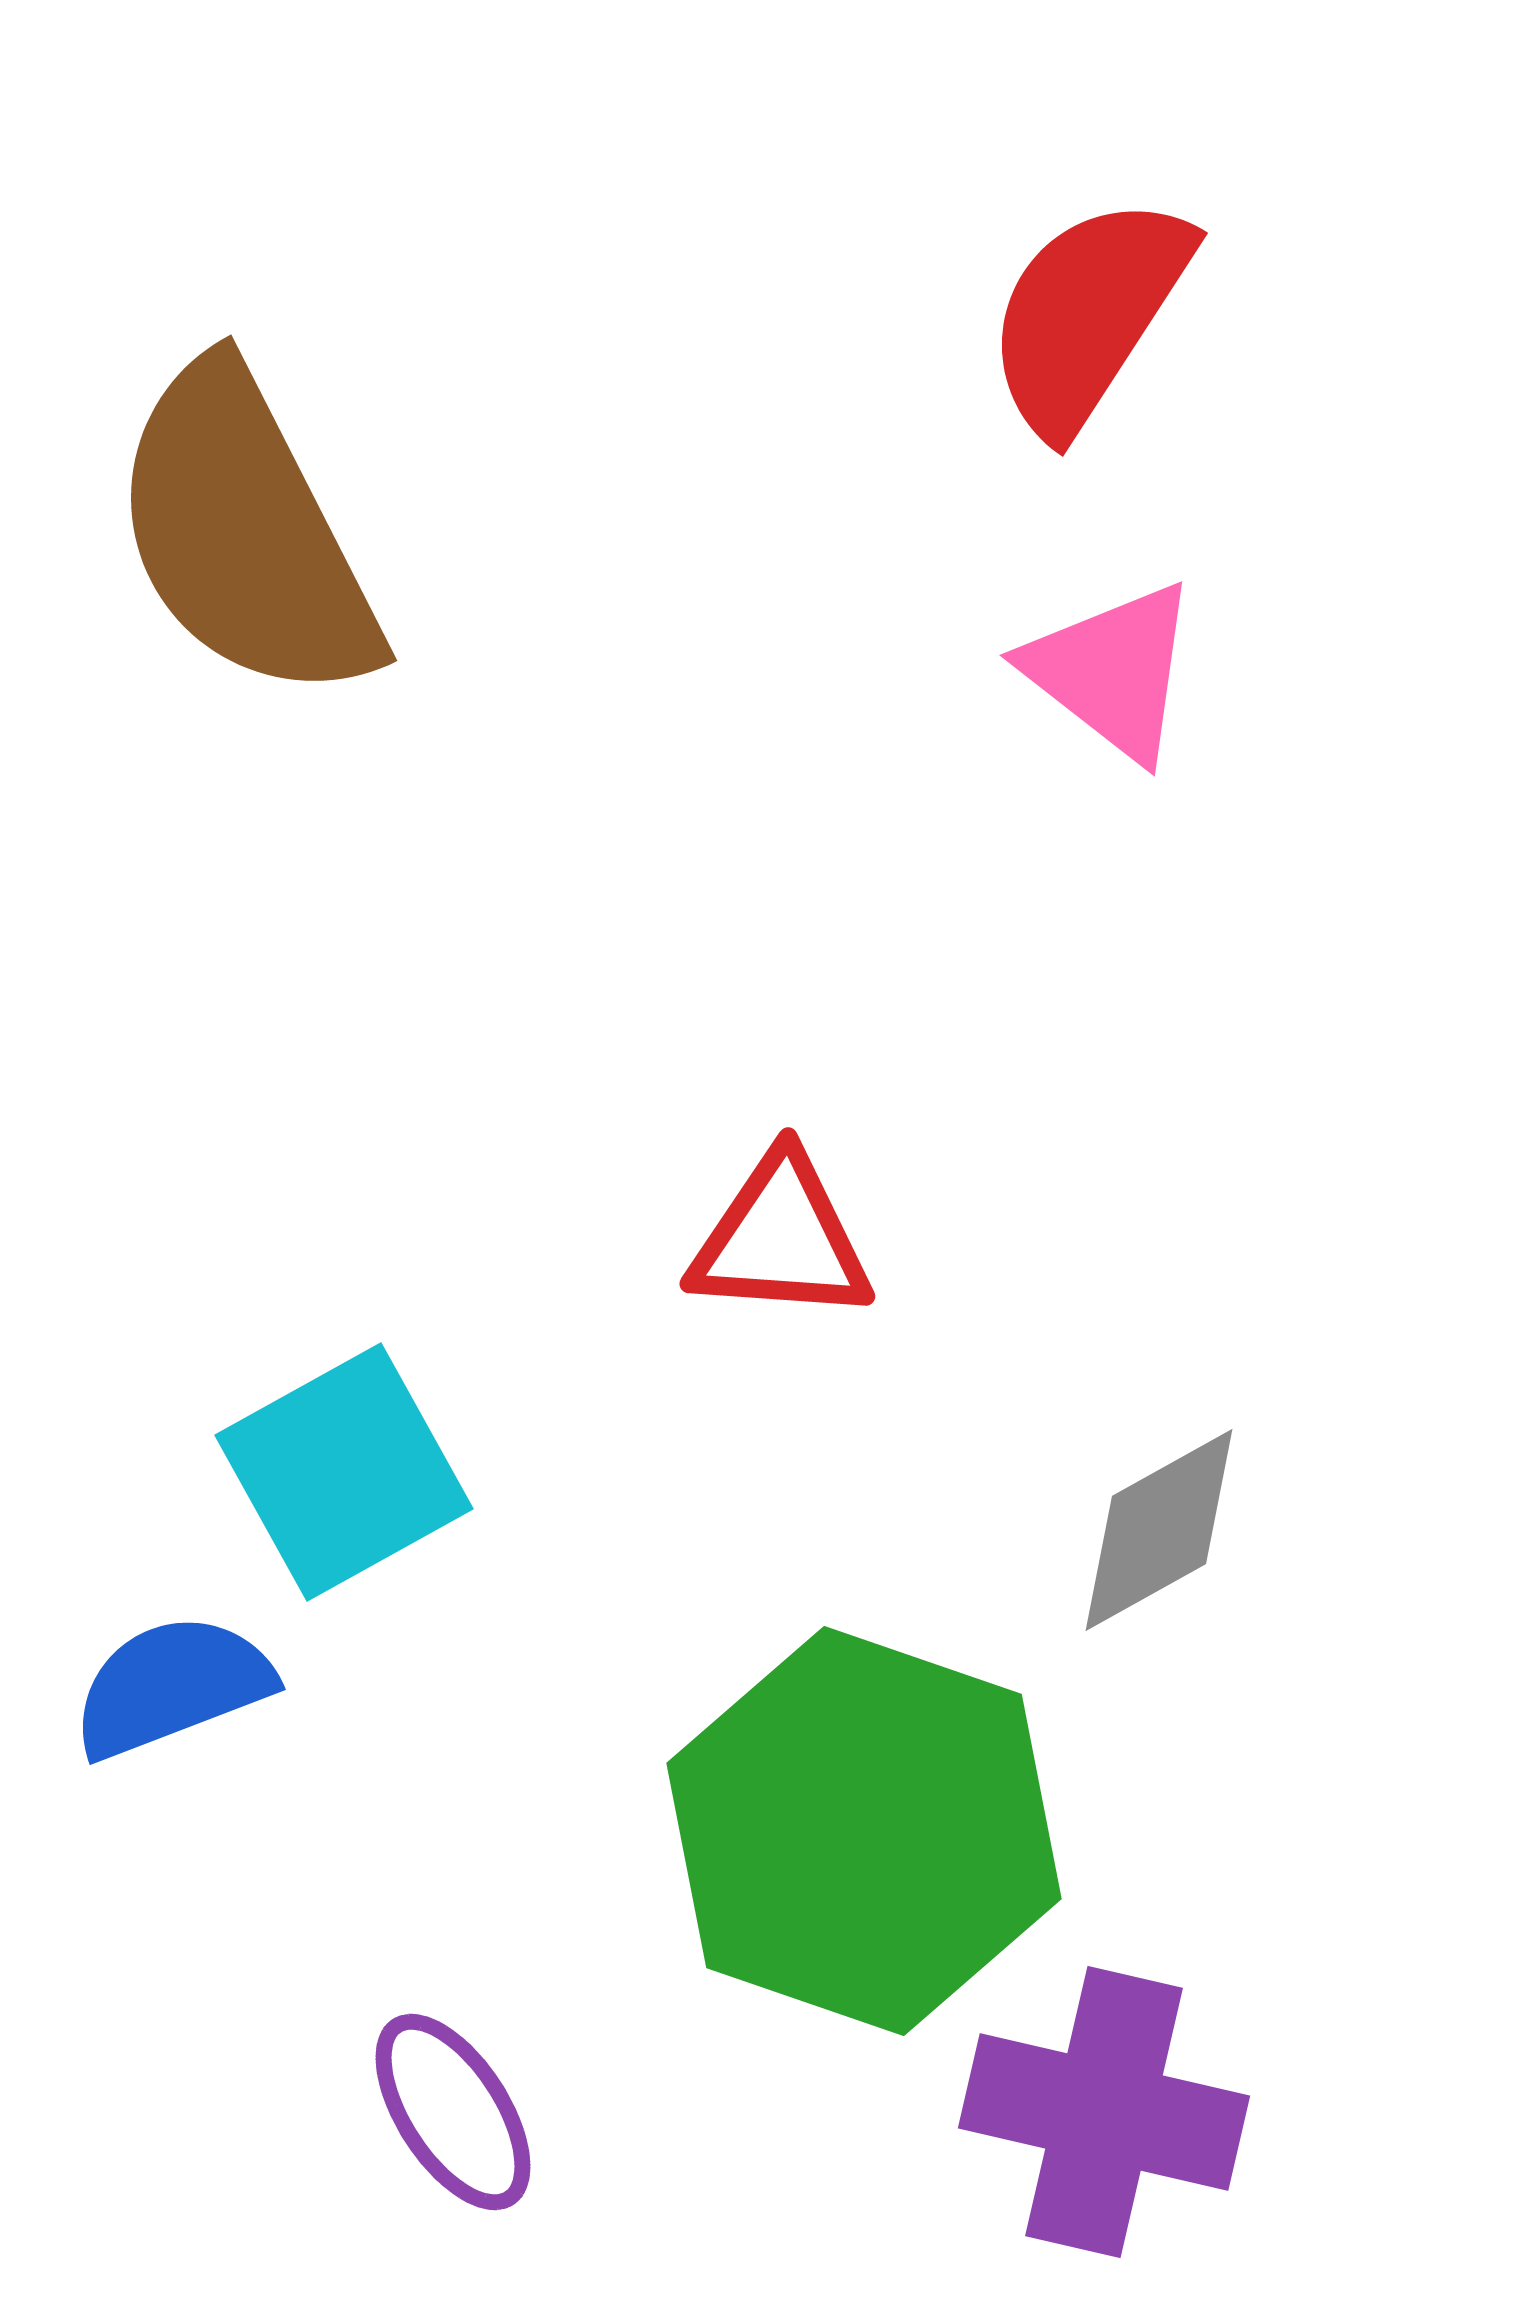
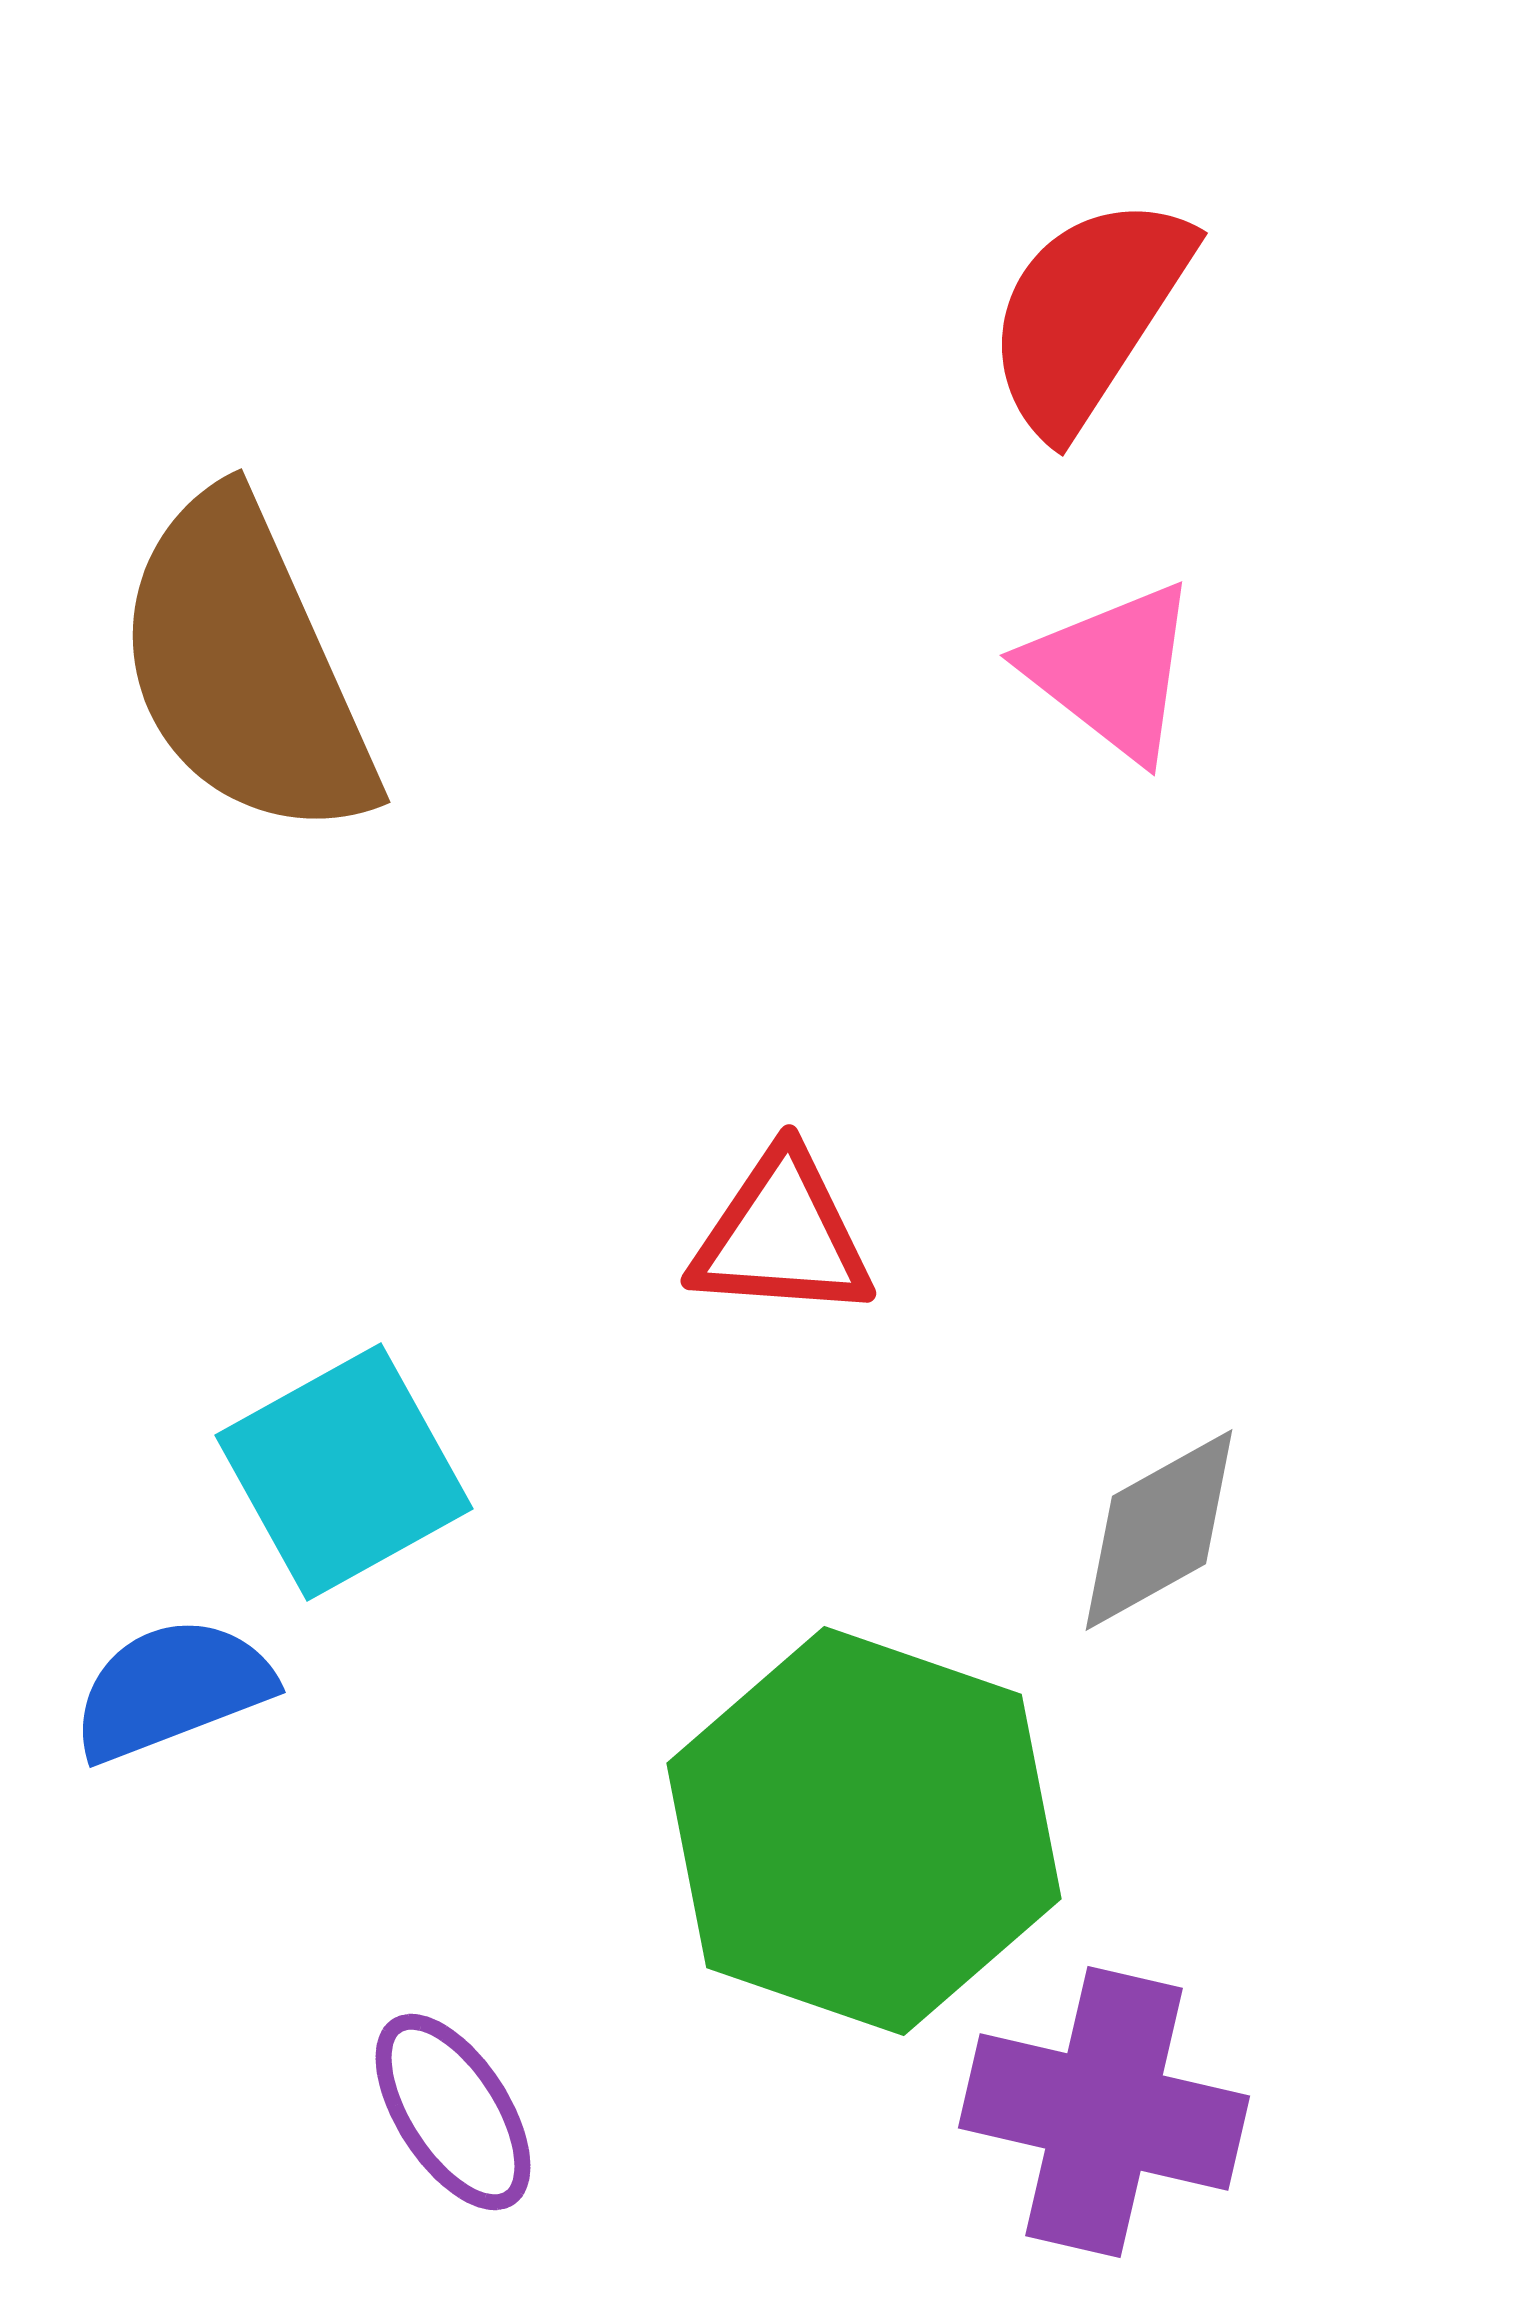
brown semicircle: moved 134 px down; rotated 3 degrees clockwise
red triangle: moved 1 px right, 3 px up
blue semicircle: moved 3 px down
